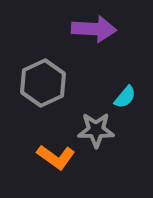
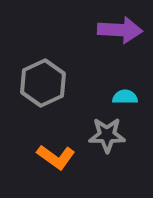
purple arrow: moved 26 px right, 1 px down
cyan semicircle: rotated 130 degrees counterclockwise
gray star: moved 11 px right, 5 px down
